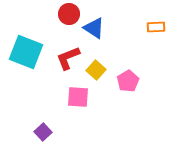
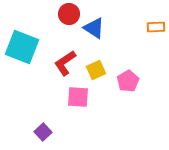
cyan square: moved 4 px left, 5 px up
red L-shape: moved 3 px left, 5 px down; rotated 12 degrees counterclockwise
yellow square: rotated 24 degrees clockwise
